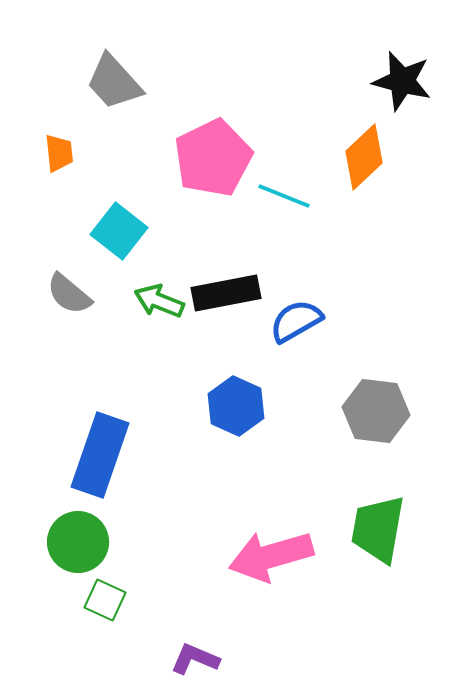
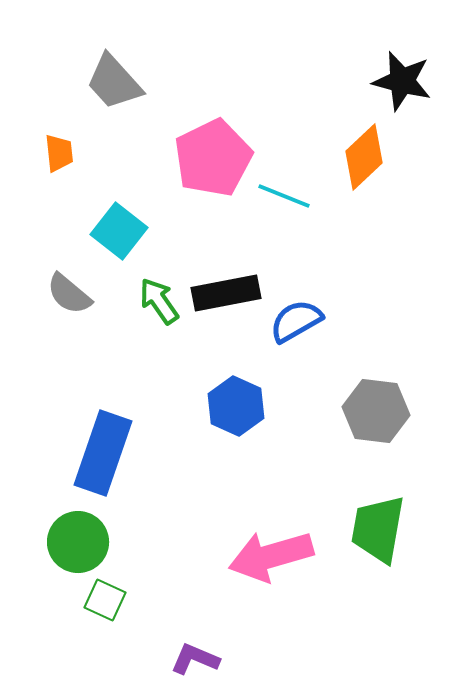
green arrow: rotated 33 degrees clockwise
blue rectangle: moved 3 px right, 2 px up
